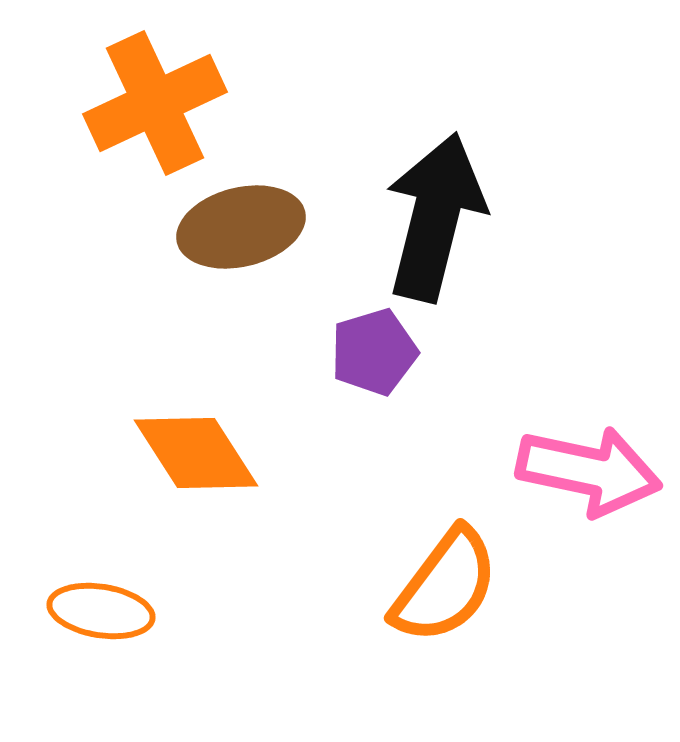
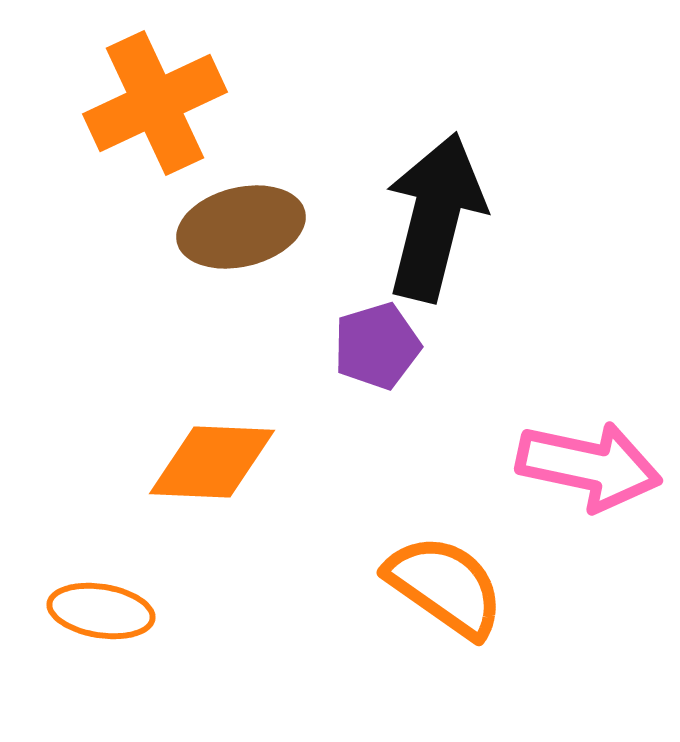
purple pentagon: moved 3 px right, 6 px up
orange diamond: moved 16 px right, 9 px down; rotated 55 degrees counterclockwise
pink arrow: moved 5 px up
orange semicircle: rotated 92 degrees counterclockwise
